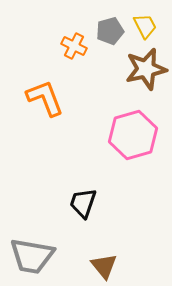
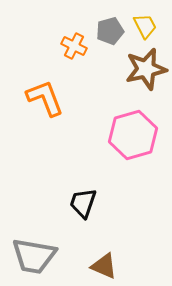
gray trapezoid: moved 2 px right
brown triangle: rotated 28 degrees counterclockwise
